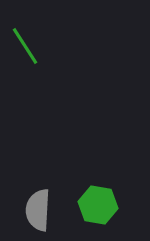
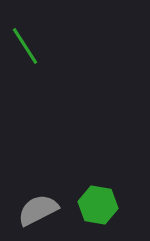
gray semicircle: rotated 60 degrees clockwise
